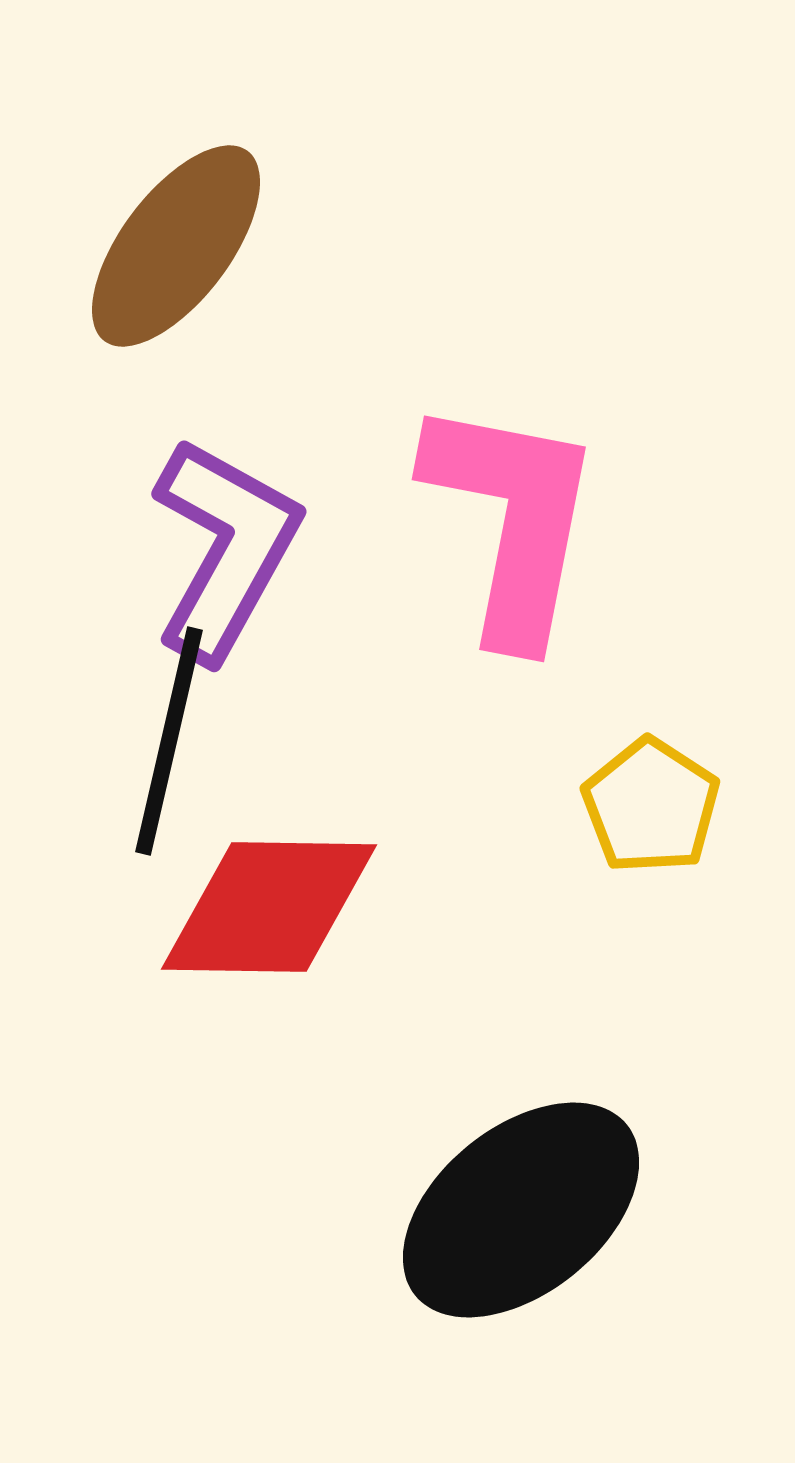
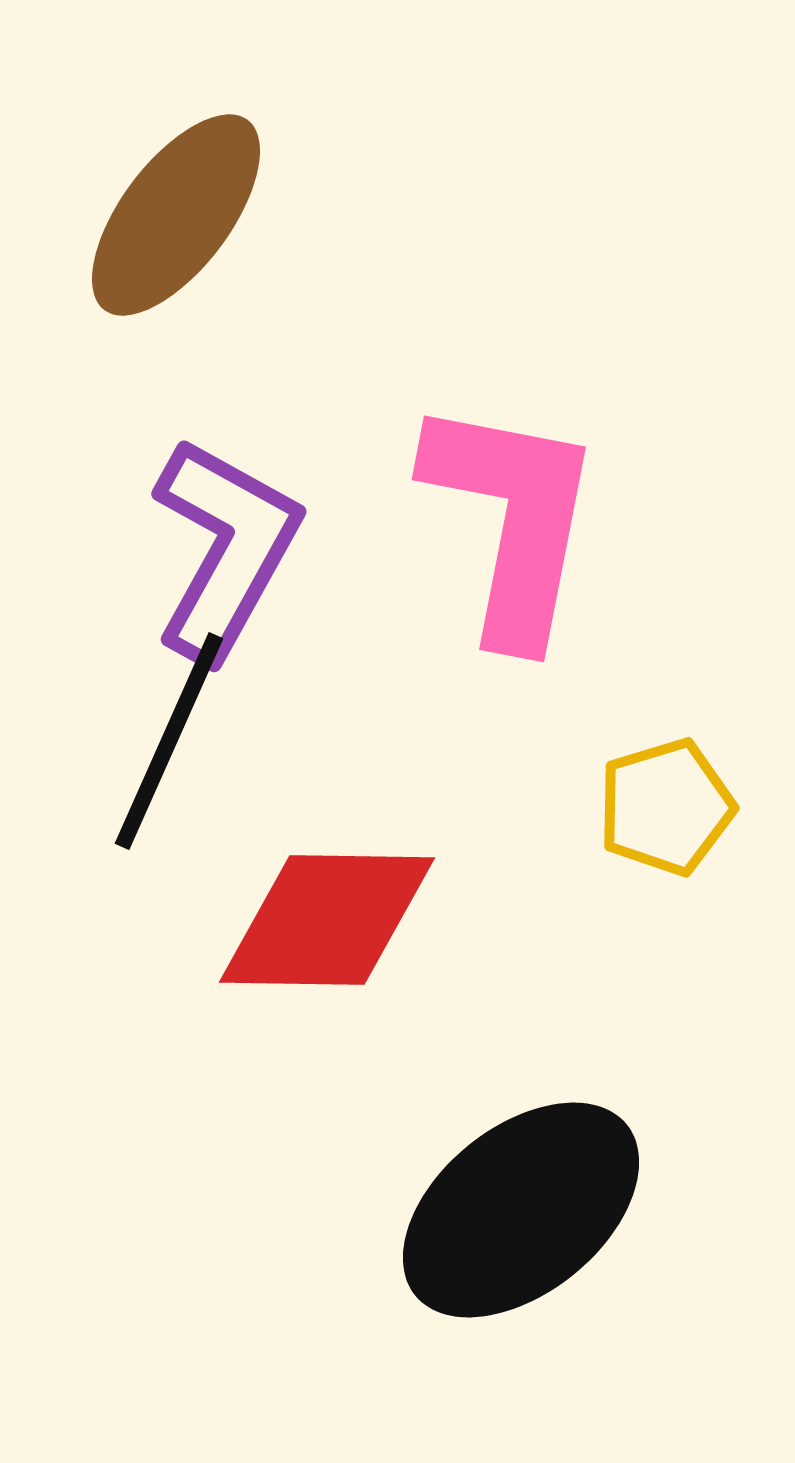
brown ellipse: moved 31 px up
black line: rotated 11 degrees clockwise
yellow pentagon: moved 15 px right, 1 px down; rotated 22 degrees clockwise
red diamond: moved 58 px right, 13 px down
